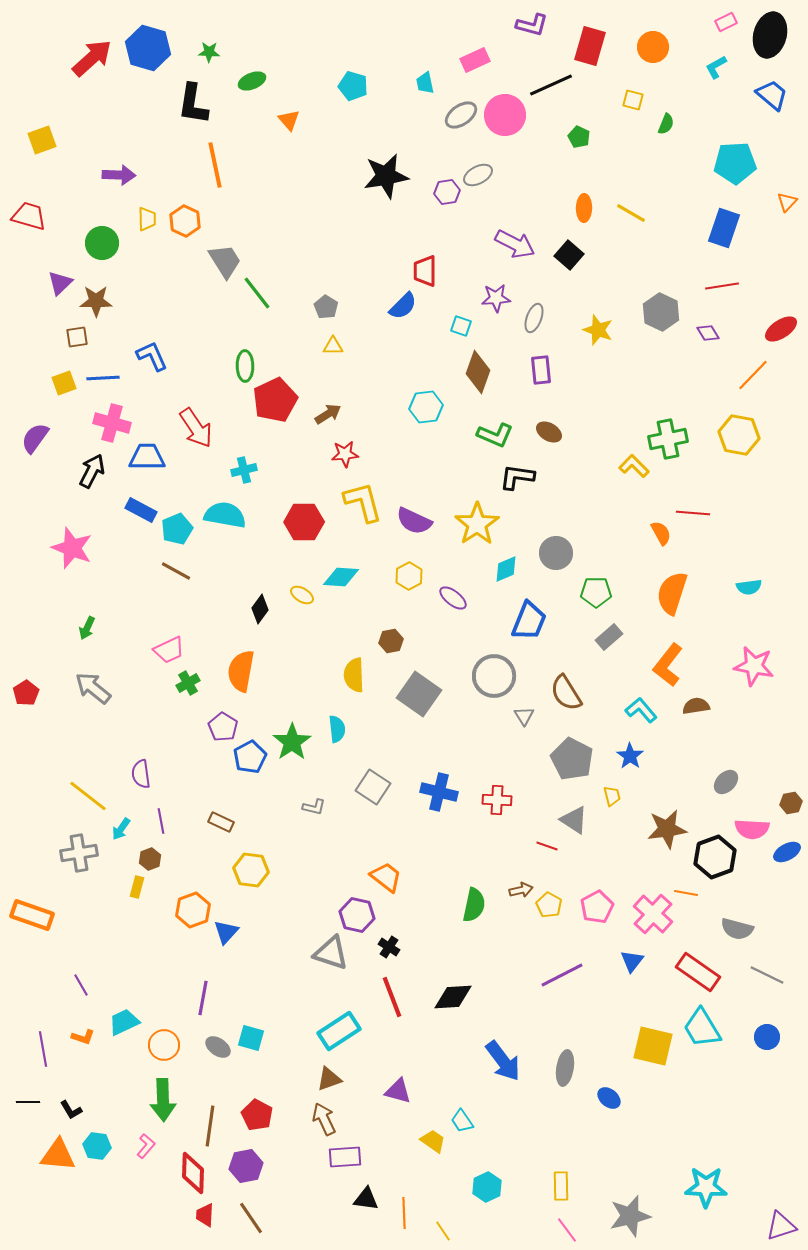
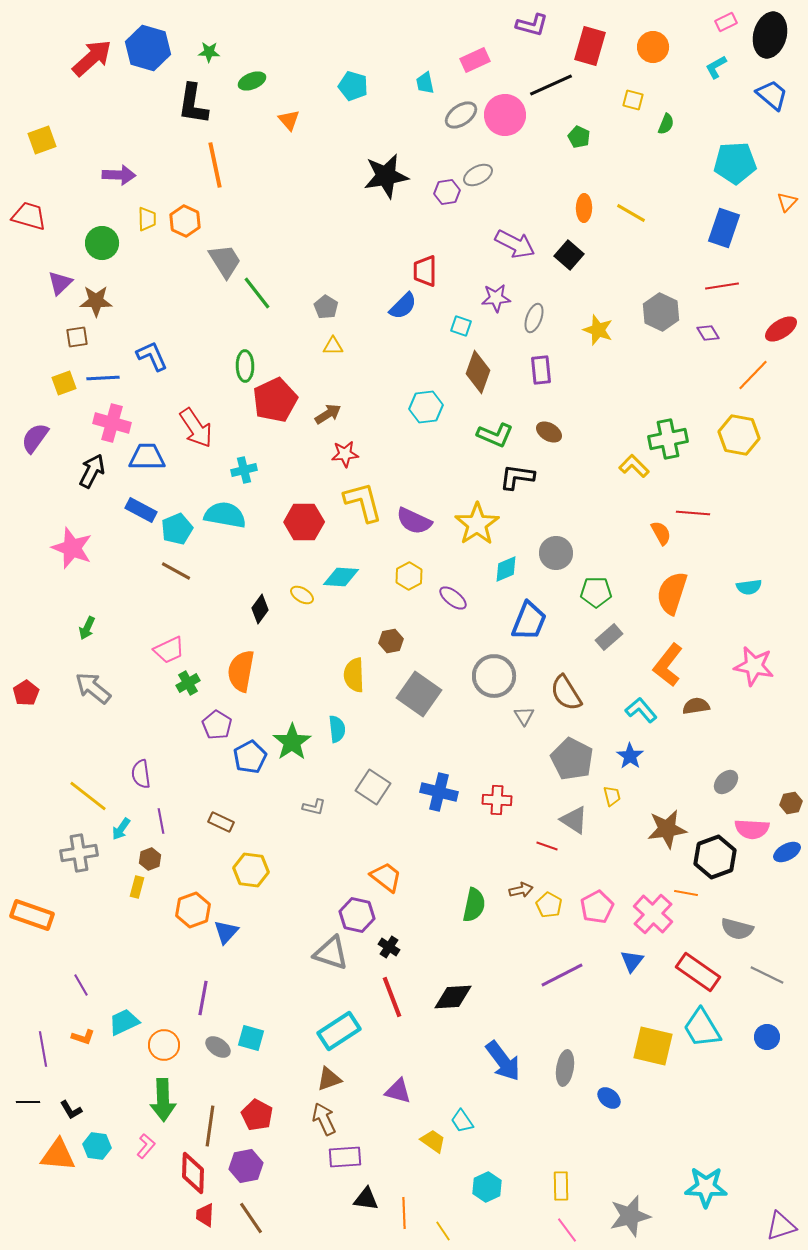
purple pentagon at (223, 727): moved 6 px left, 2 px up
